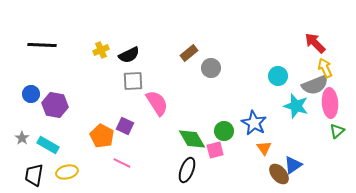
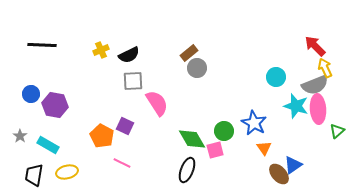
red arrow: moved 3 px down
gray circle: moved 14 px left
cyan circle: moved 2 px left, 1 px down
pink ellipse: moved 12 px left, 6 px down
gray star: moved 2 px left, 2 px up
